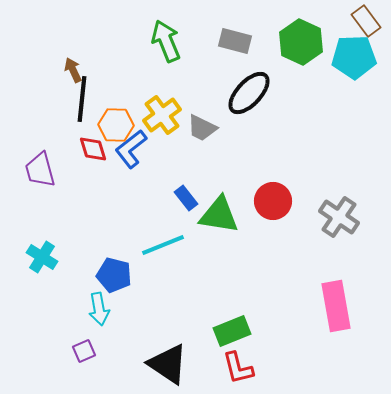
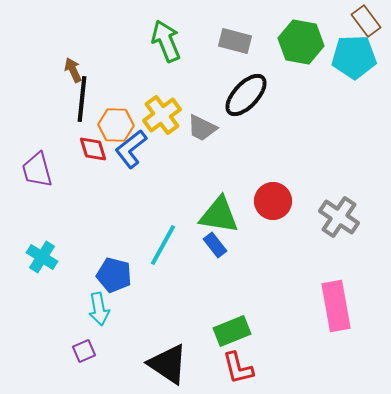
green hexagon: rotated 15 degrees counterclockwise
black ellipse: moved 3 px left, 2 px down
purple trapezoid: moved 3 px left
blue rectangle: moved 29 px right, 47 px down
cyan line: rotated 39 degrees counterclockwise
